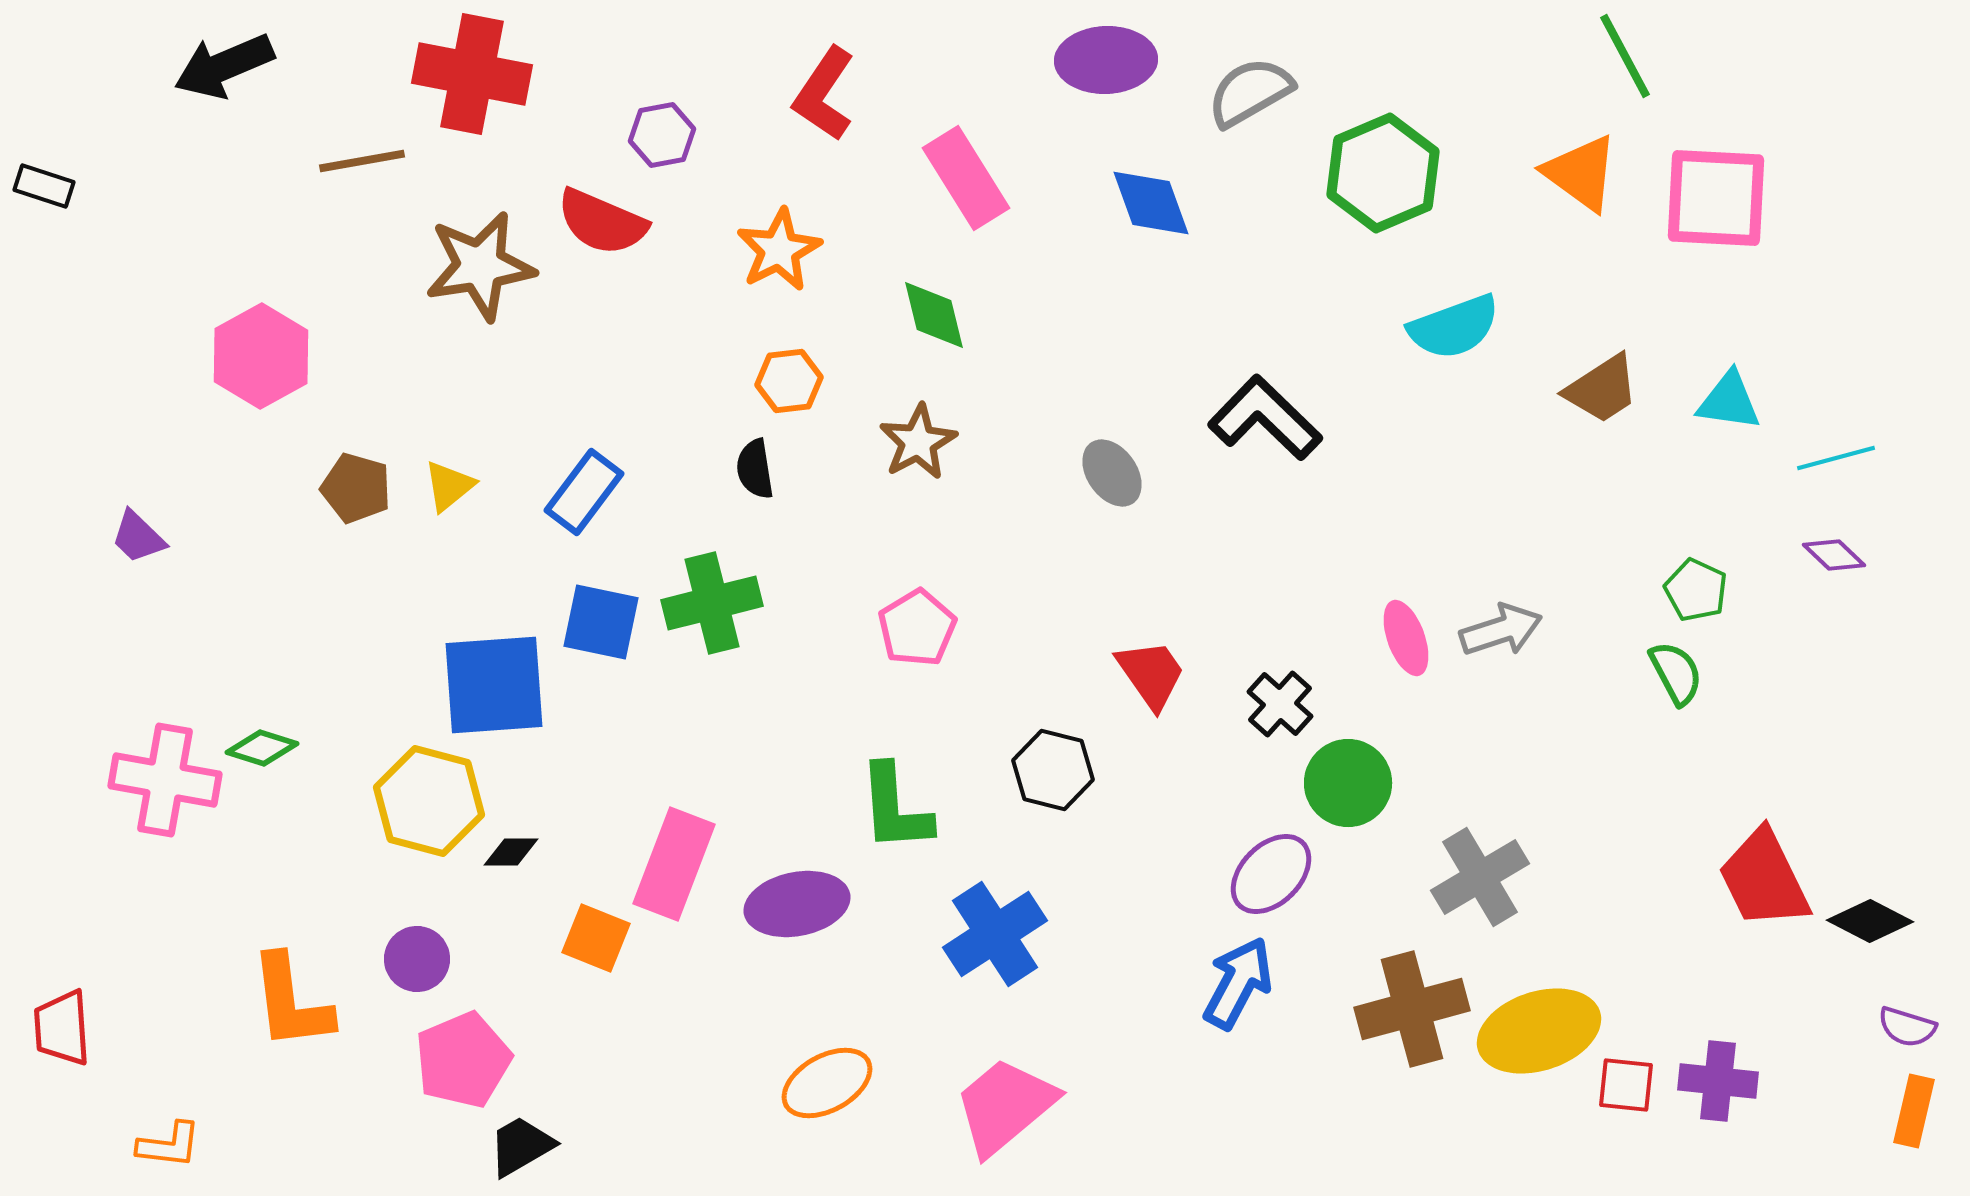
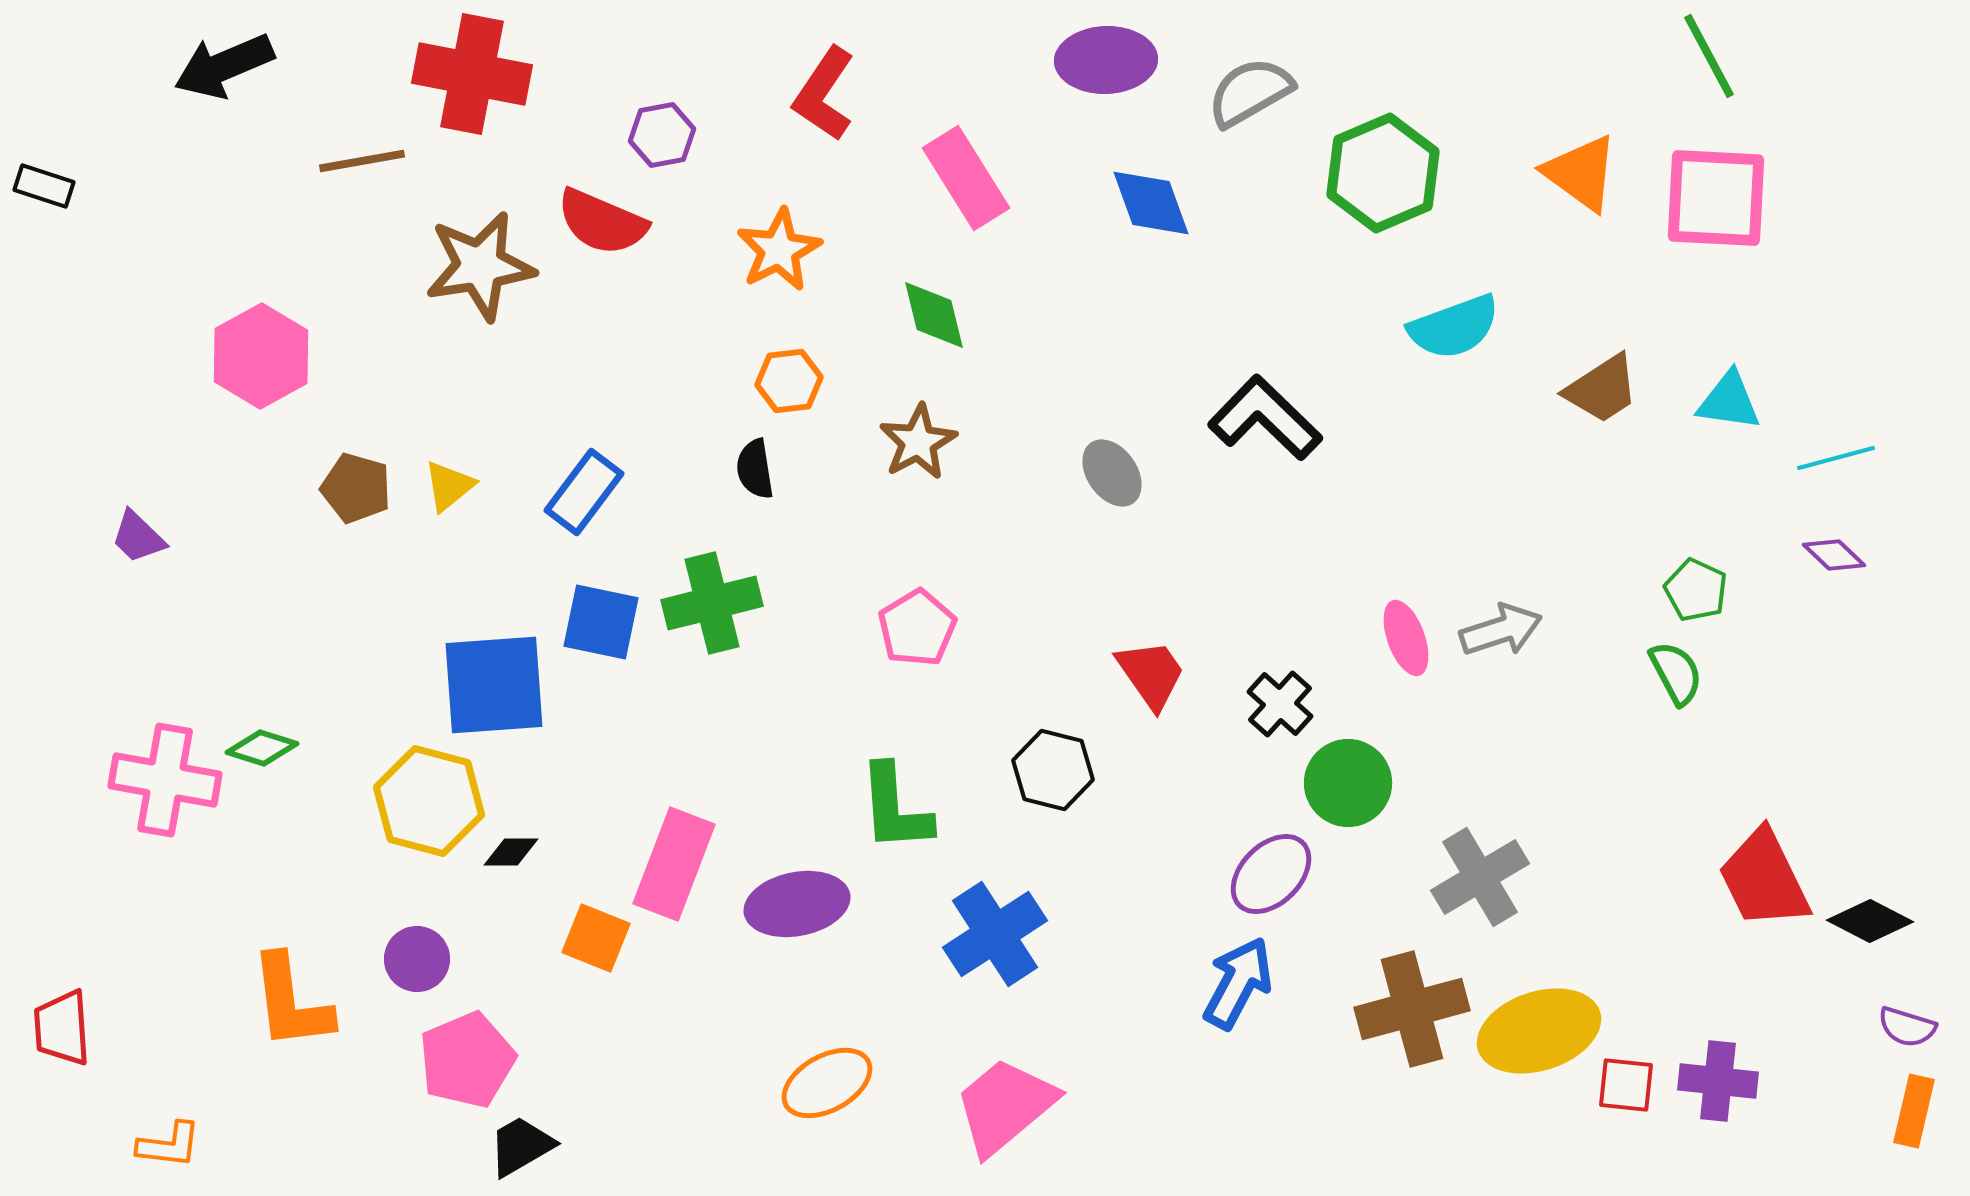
green line at (1625, 56): moved 84 px right
pink pentagon at (463, 1060): moved 4 px right
